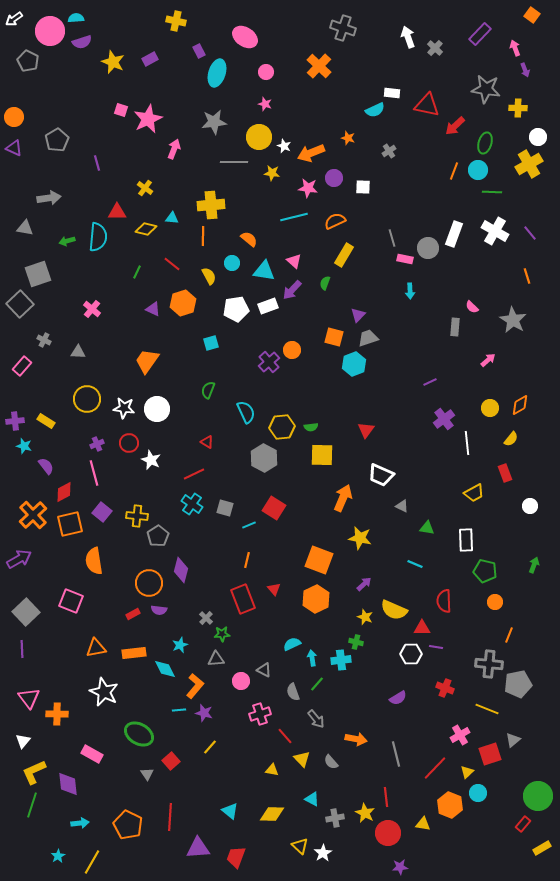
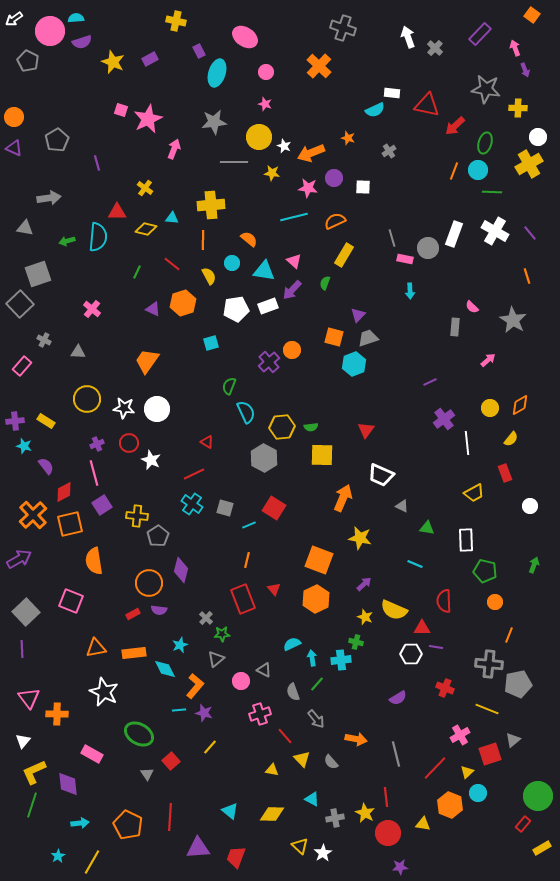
orange line at (203, 236): moved 4 px down
green semicircle at (208, 390): moved 21 px right, 4 px up
purple square at (102, 512): moved 7 px up; rotated 18 degrees clockwise
gray triangle at (216, 659): rotated 36 degrees counterclockwise
